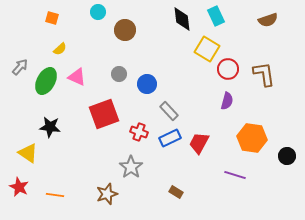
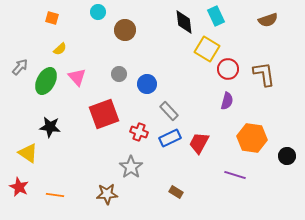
black diamond: moved 2 px right, 3 px down
pink triangle: rotated 24 degrees clockwise
brown star: rotated 15 degrees clockwise
